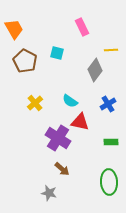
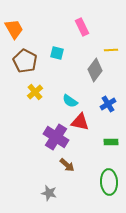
yellow cross: moved 11 px up
purple cross: moved 2 px left, 1 px up
brown arrow: moved 5 px right, 4 px up
